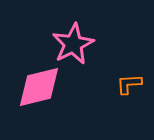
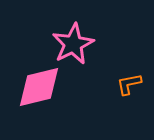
orange L-shape: rotated 8 degrees counterclockwise
